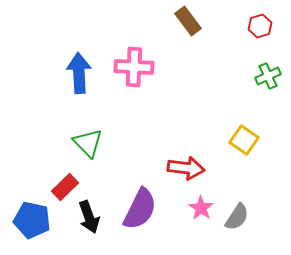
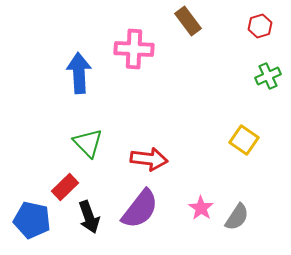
pink cross: moved 18 px up
red arrow: moved 37 px left, 9 px up
purple semicircle: rotated 12 degrees clockwise
